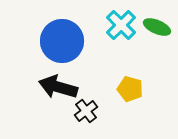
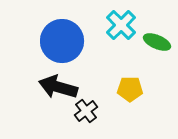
green ellipse: moved 15 px down
yellow pentagon: rotated 15 degrees counterclockwise
